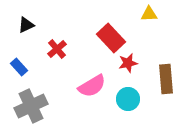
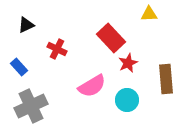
red cross: rotated 24 degrees counterclockwise
red star: rotated 12 degrees counterclockwise
cyan circle: moved 1 px left, 1 px down
